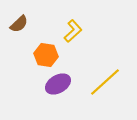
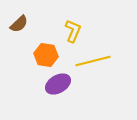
yellow L-shape: rotated 25 degrees counterclockwise
yellow line: moved 12 px left, 21 px up; rotated 28 degrees clockwise
